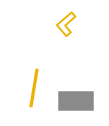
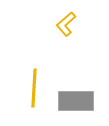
yellow line: rotated 6 degrees counterclockwise
